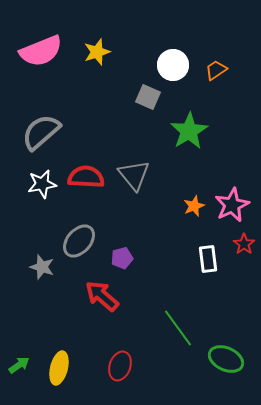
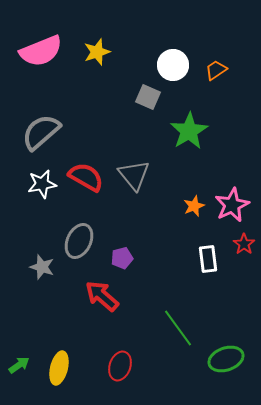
red semicircle: rotated 27 degrees clockwise
gray ellipse: rotated 16 degrees counterclockwise
green ellipse: rotated 44 degrees counterclockwise
